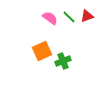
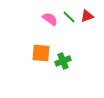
pink semicircle: moved 1 px down
orange square: moved 1 px left, 2 px down; rotated 30 degrees clockwise
